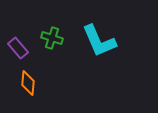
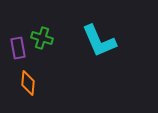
green cross: moved 10 px left
purple rectangle: rotated 30 degrees clockwise
